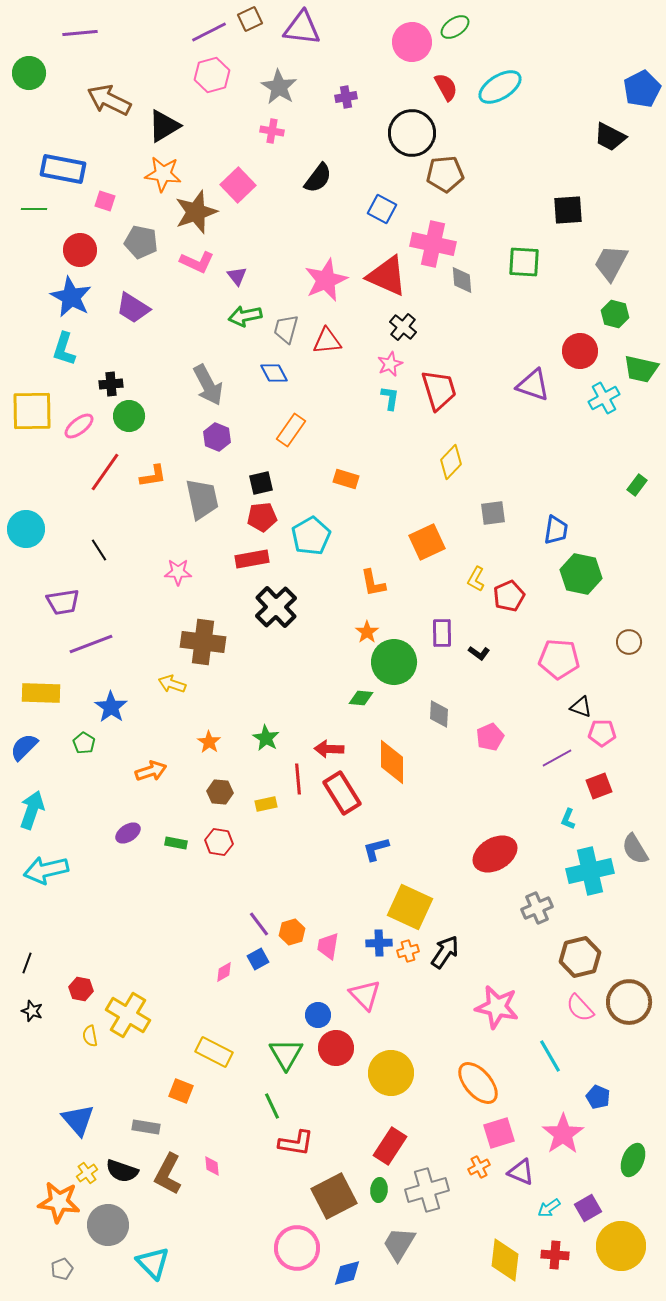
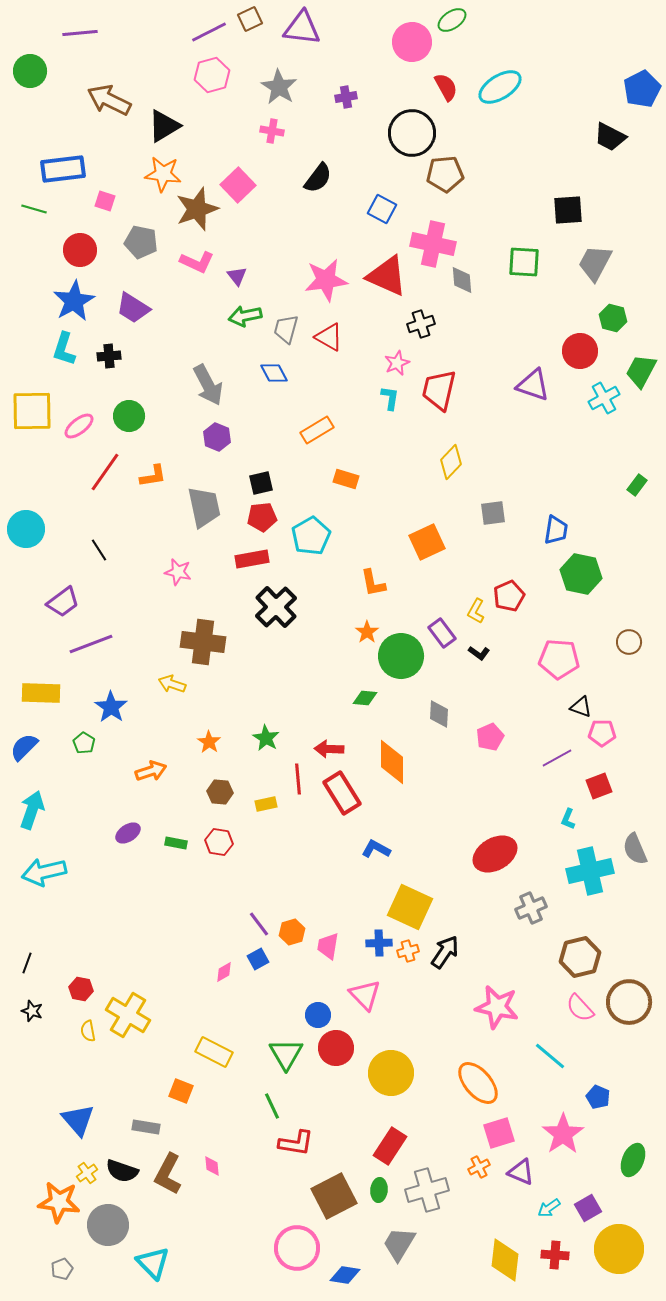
green ellipse at (455, 27): moved 3 px left, 7 px up
green circle at (29, 73): moved 1 px right, 2 px up
blue rectangle at (63, 169): rotated 18 degrees counterclockwise
green line at (34, 209): rotated 15 degrees clockwise
brown star at (196, 212): moved 1 px right, 3 px up
gray trapezoid at (611, 263): moved 16 px left
pink star at (326, 280): rotated 15 degrees clockwise
blue star at (71, 297): moved 3 px right, 4 px down; rotated 15 degrees clockwise
green hexagon at (615, 314): moved 2 px left, 4 px down
black cross at (403, 327): moved 18 px right, 3 px up; rotated 32 degrees clockwise
red triangle at (327, 341): moved 2 px right, 4 px up; rotated 36 degrees clockwise
pink star at (390, 364): moved 7 px right, 1 px up
green trapezoid at (641, 369): moved 2 px down; rotated 105 degrees clockwise
black cross at (111, 384): moved 2 px left, 28 px up
red trapezoid at (439, 390): rotated 150 degrees counterclockwise
orange rectangle at (291, 430): moved 26 px right; rotated 24 degrees clockwise
gray trapezoid at (202, 499): moved 2 px right, 8 px down
pink star at (178, 572): rotated 12 degrees clockwise
yellow L-shape at (476, 579): moved 32 px down
purple trapezoid at (63, 602): rotated 28 degrees counterclockwise
purple rectangle at (442, 633): rotated 36 degrees counterclockwise
green circle at (394, 662): moved 7 px right, 6 px up
green diamond at (361, 698): moved 4 px right
blue L-shape at (376, 849): rotated 44 degrees clockwise
gray semicircle at (635, 849): rotated 8 degrees clockwise
cyan arrow at (46, 870): moved 2 px left, 2 px down
gray cross at (537, 908): moved 6 px left
yellow semicircle at (90, 1036): moved 2 px left, 5 px up
cyan line at (550, 1056): rotated 20 degrees counterclockwise
yellow circle at (621, 1246): moved 2 px left, 3 px down
blue diamond at (347, 1273): moved 2 px left, 2 px down; rotated 24 degrees clockwise
